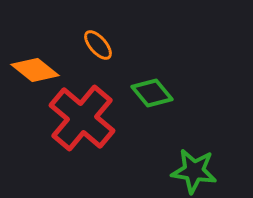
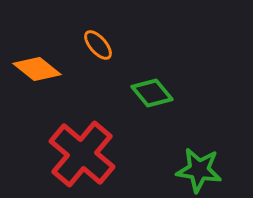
orange diamond: moved 2 px right, 1 px up
red cross: moved 36 px down
green star: moved 5 px right, 1 px up
